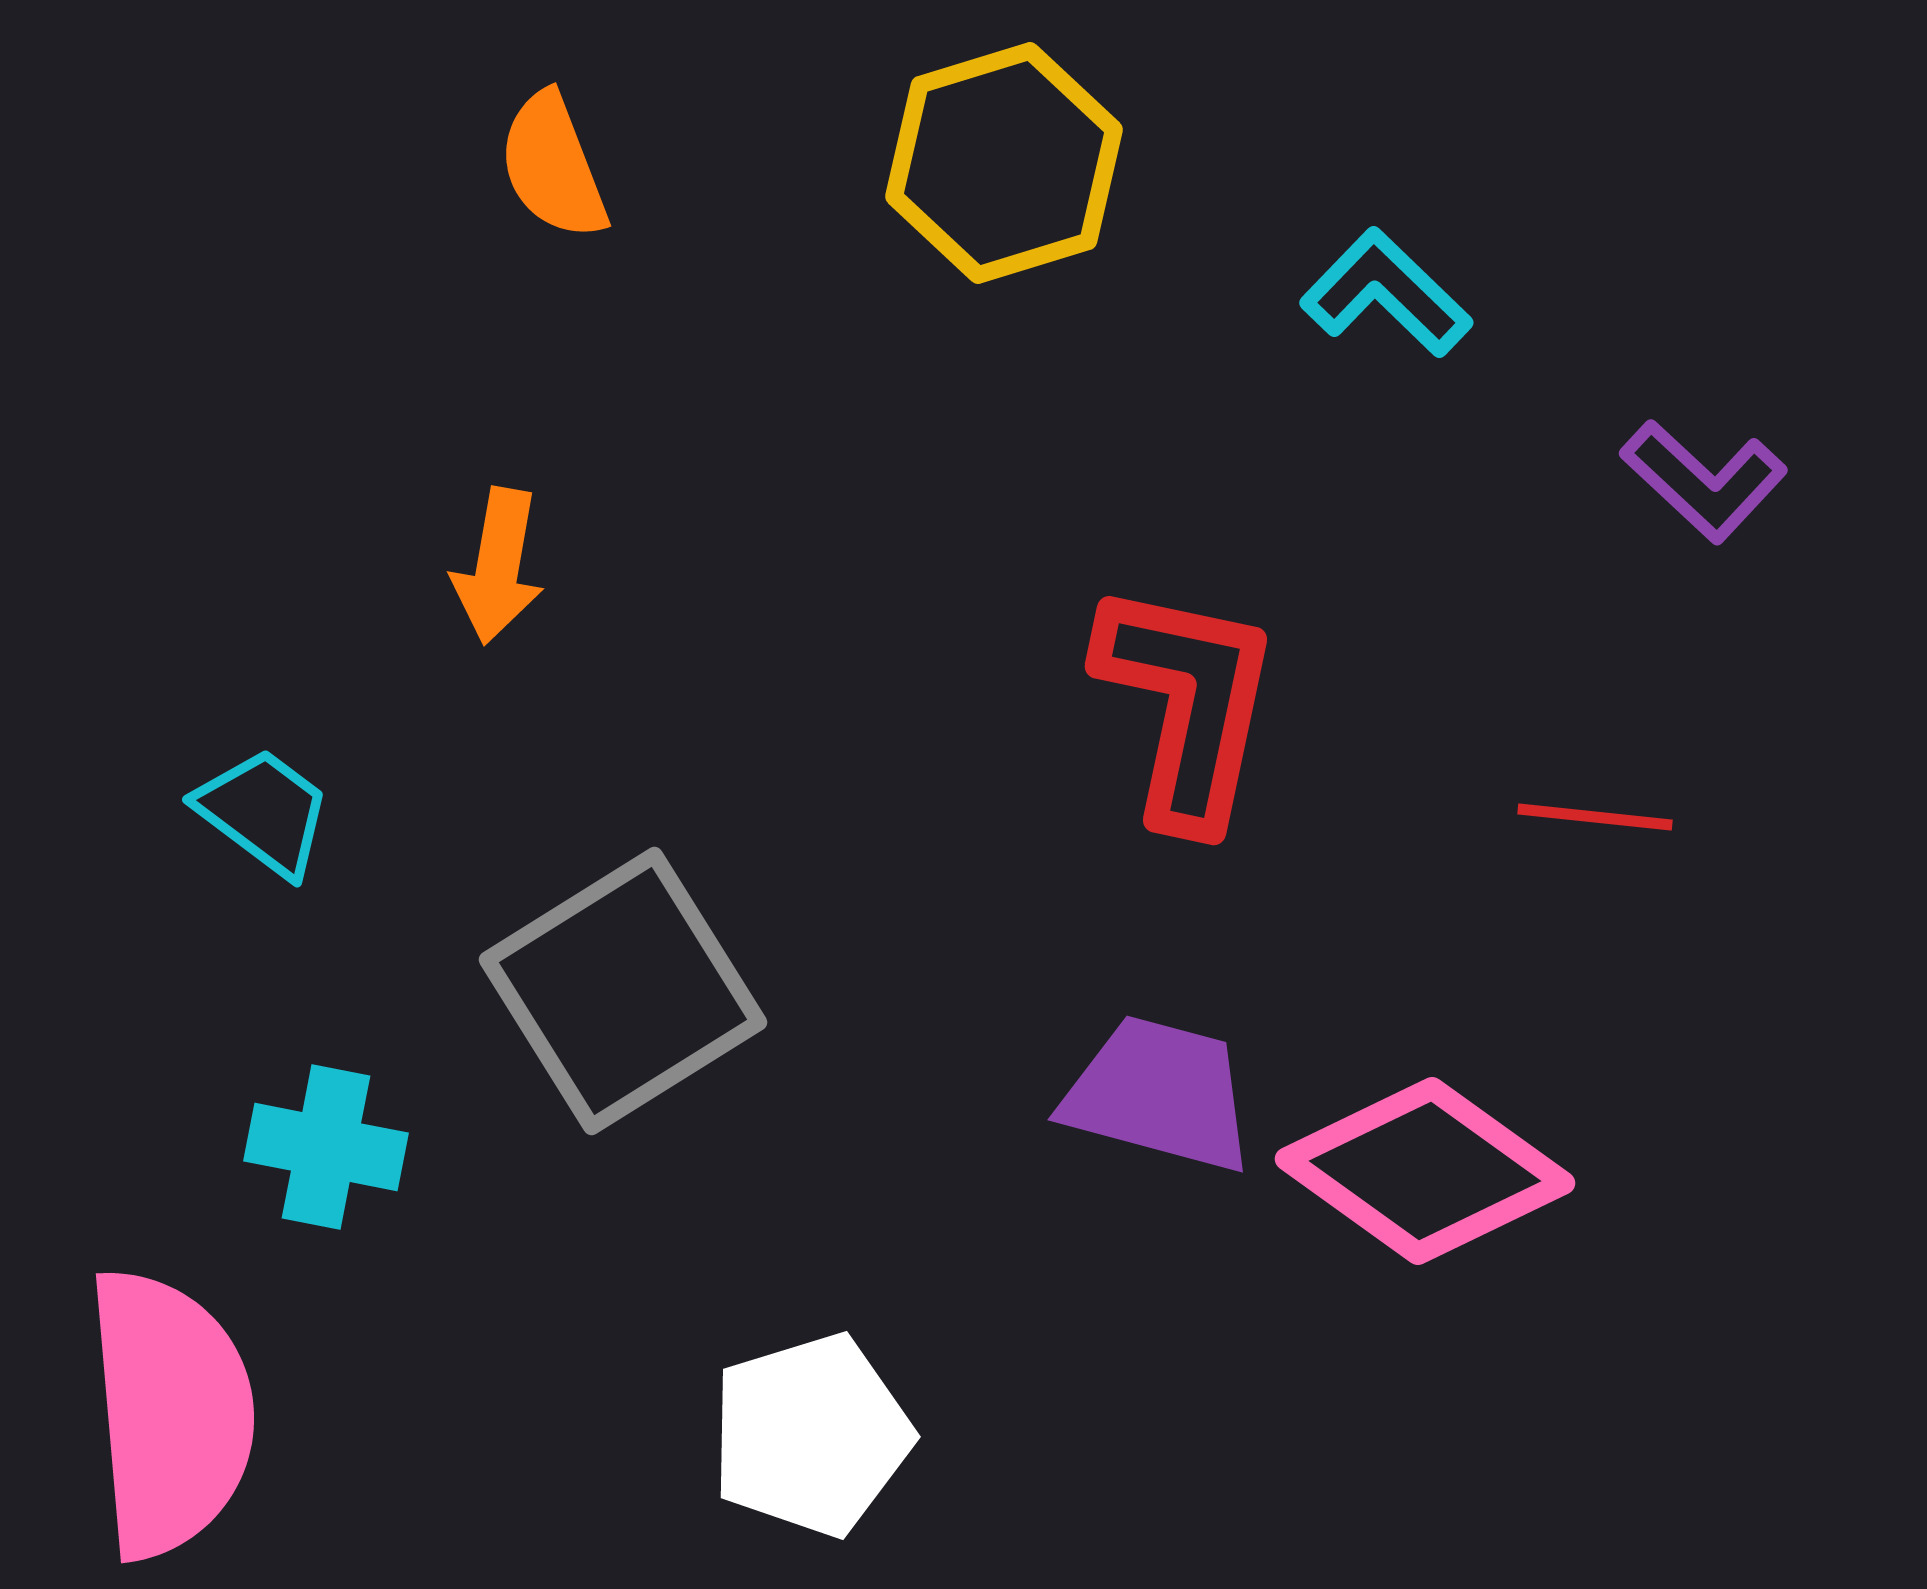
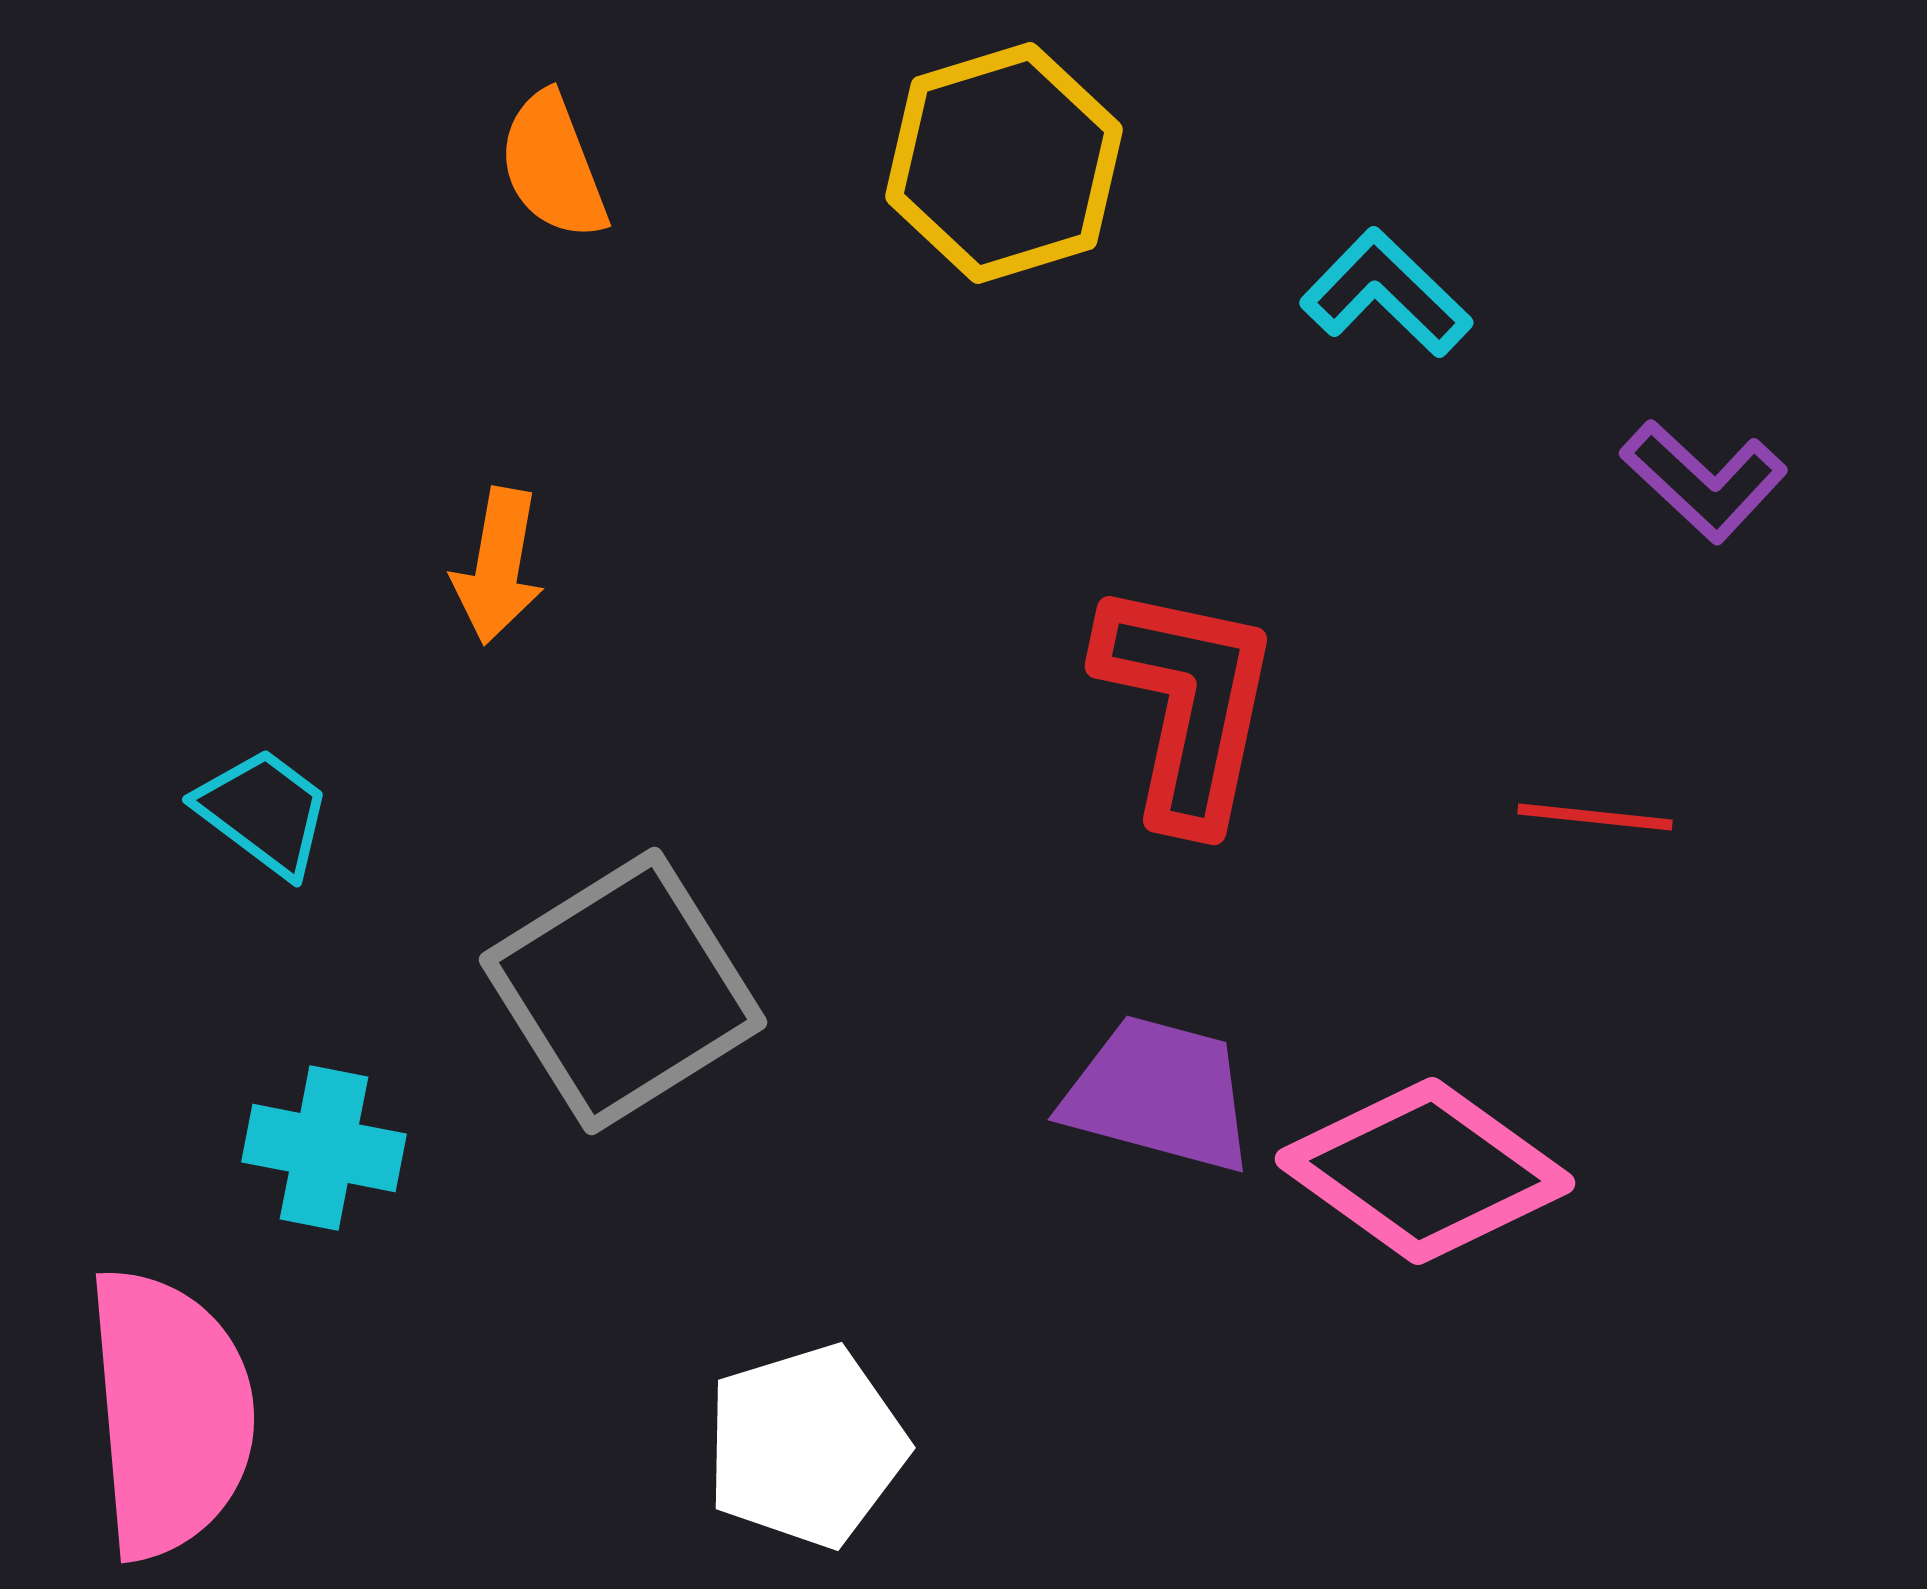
cyan cross: moved 2 px left, 1 px down
white pentagon: moved 5 px left, 11 px down
